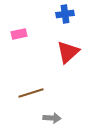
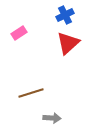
blue cross: moved 1 px down; rotated 18 degrees counterclockwise
pink rectangle: moved 1 px up; rotated 21 degrees counterclockwise
red triangle: moved 9 px up
